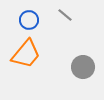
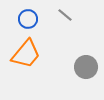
blue circle: moved 1 px left, 1 px up
gray circle: moved 3 px right
